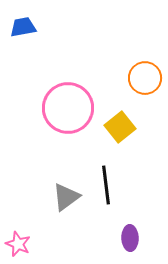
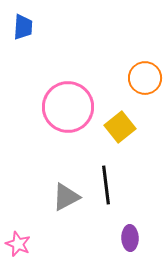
blue trapezoid: rotated 104 degrees clockwise
pink circle: moved 1 px up
gray triangle: rotated 8 degrees clockwise
